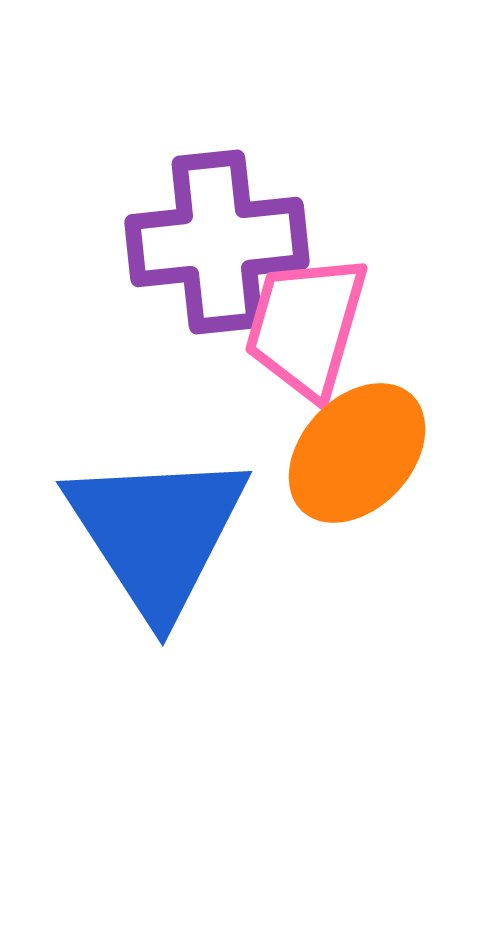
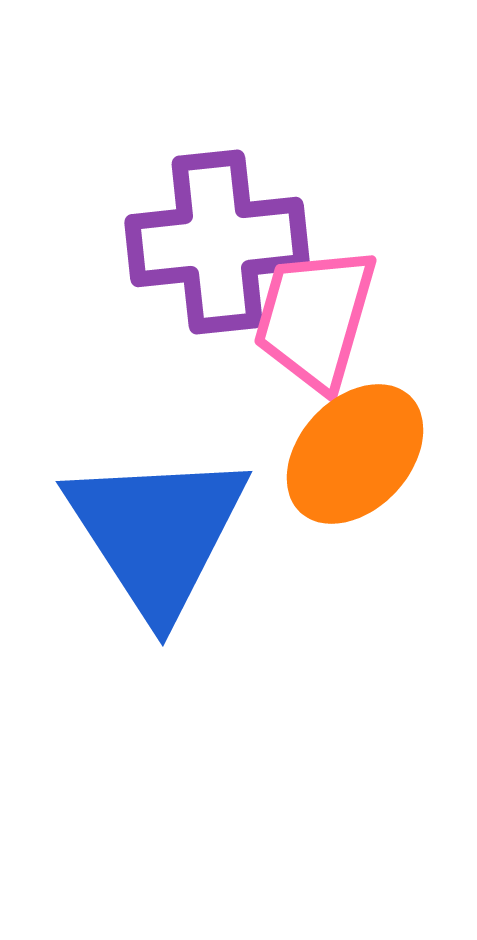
pink trapezoid: moved 9 px right, 8 px up
orange ellipse: moved 2 px left, 1 px down
